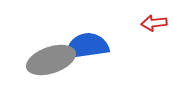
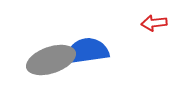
blue semicircle: moved 5 px down
